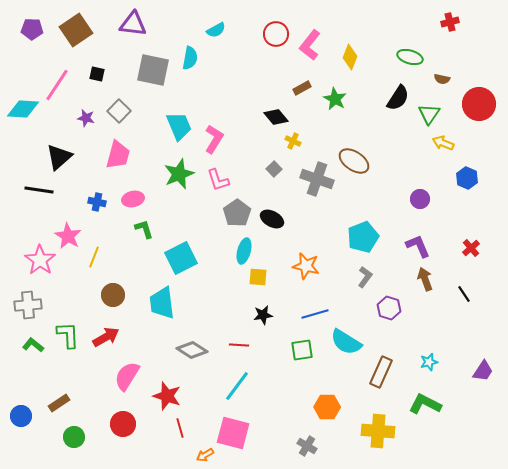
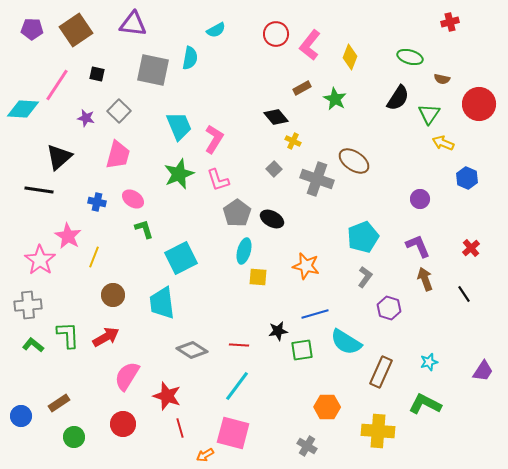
pink ellipse at (133, 199): rotated 45 degrees clockwise
black star at (263, 315): moved 15 px right, 16 px down
